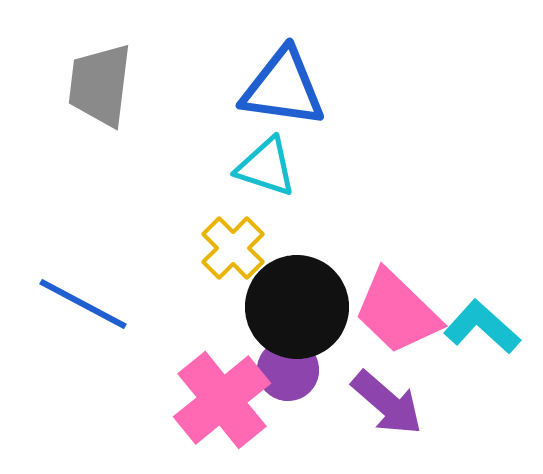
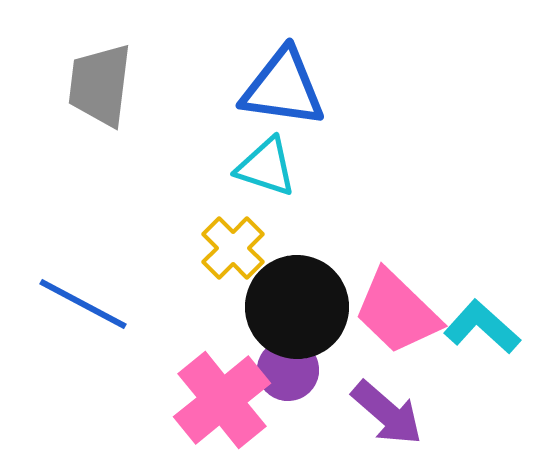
purple arrow: moved 10 px down
